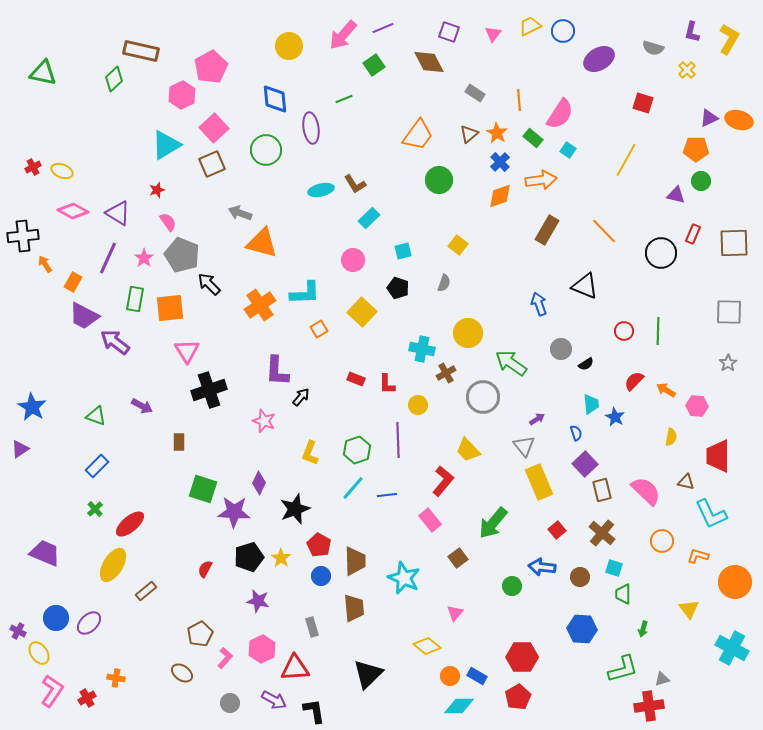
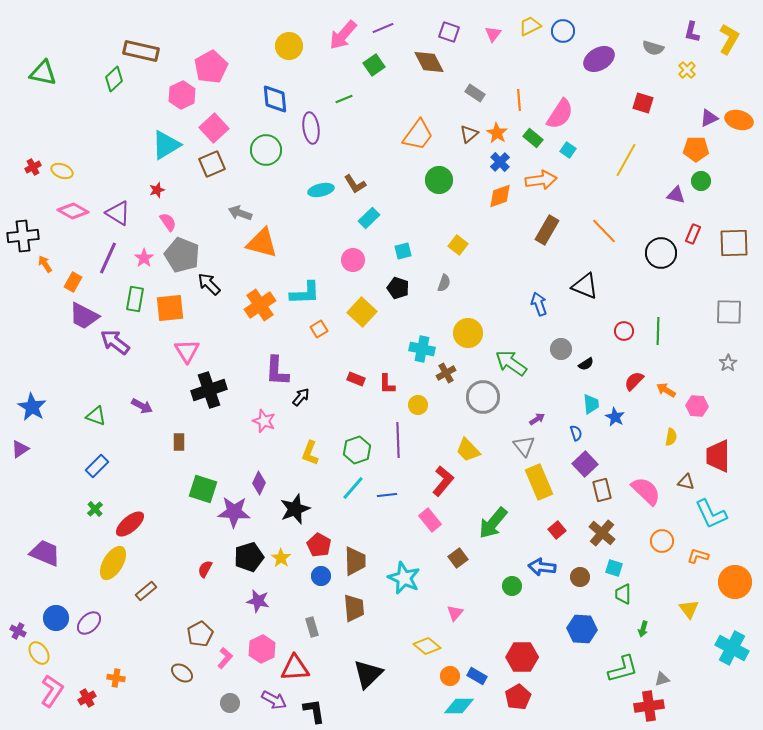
yellow ellipse at (113, 565): moved 2 px up
